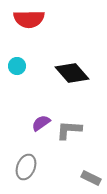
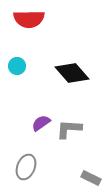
gray L-shape: moved 1 px up
